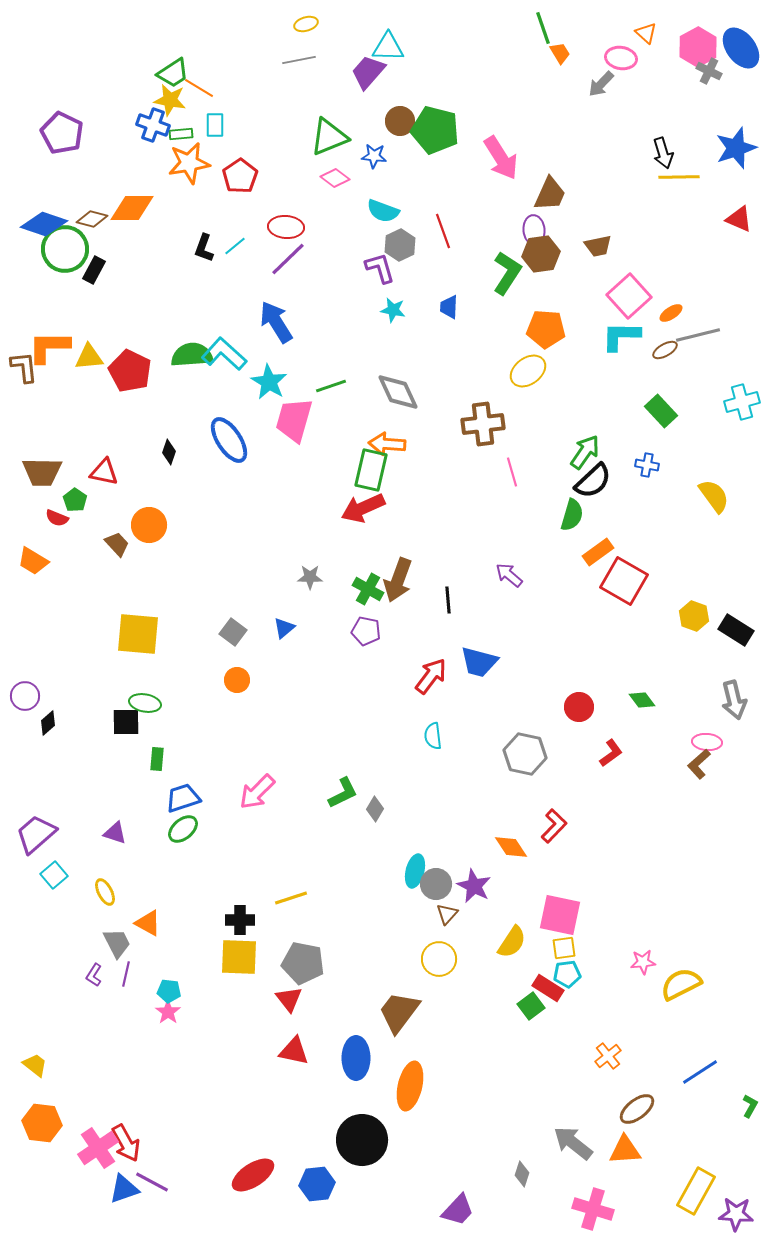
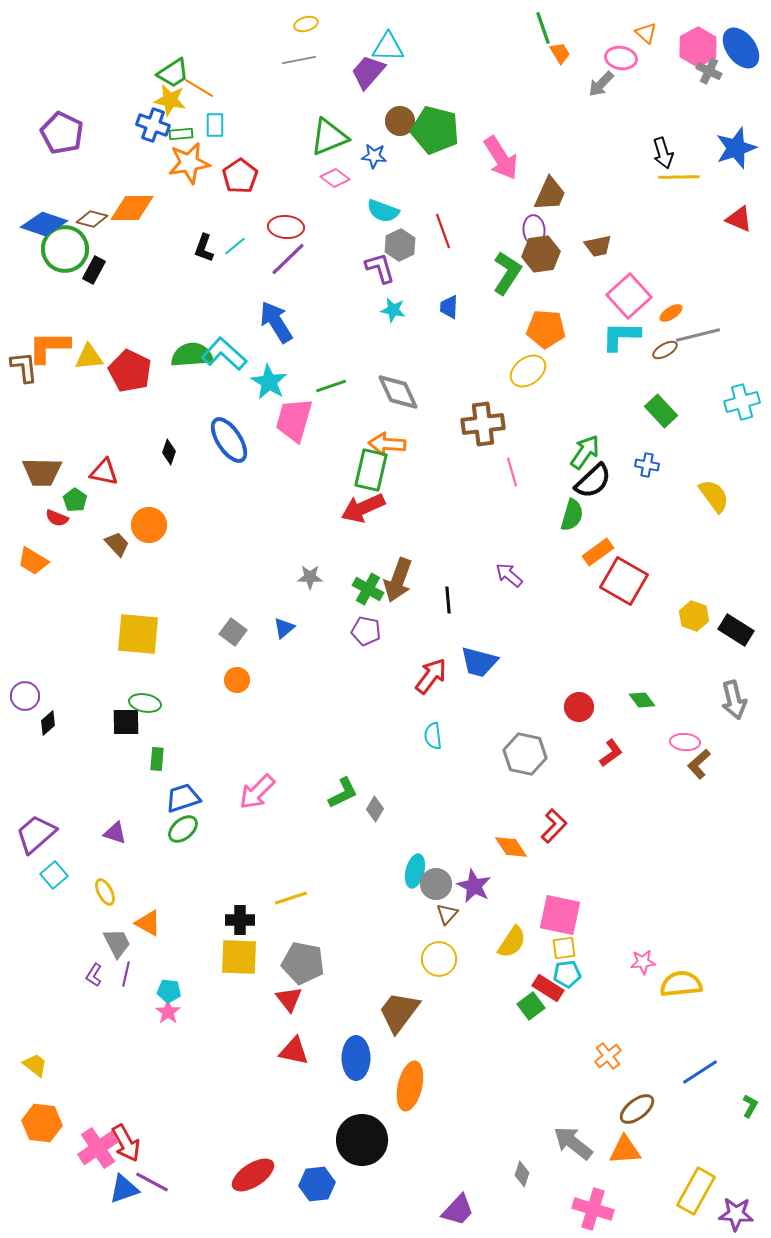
pink ellipse at (707, 742): moved 22 px left
yellow semicircle at (681, 984): rotated 21 degrees clockwise
